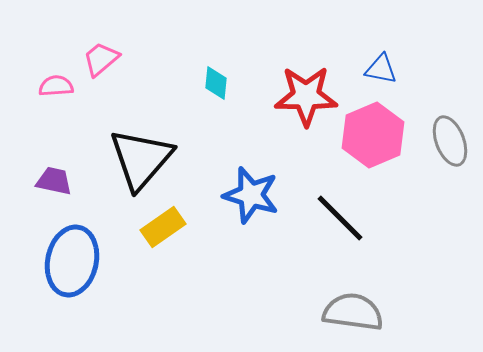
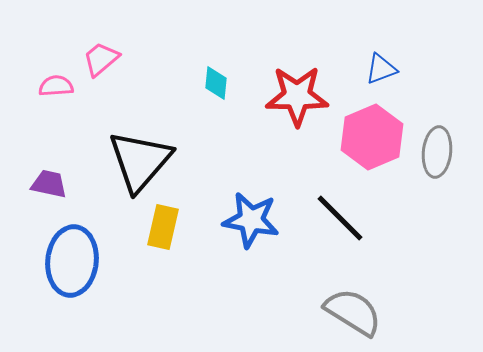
blue triangle: rotated 32 degrees counterclockwise
red star: moved 9 px left
pink hexagon: moved 1 px left, 2 px down
gray ellipse: moved 13 px left, 11 px down; rotated 27 degrees clockwise
black triangle: moved 1 px left, 2 px down
purple trapezoid: moved 5 px left, 3 px down
blue star: moved 25 px down; rotated 6 degrees counterclockwise
yellow rectangle: rotated 42 degrees counterclockwise
blue ellipse: rotated 6 degrees counterclockwise
gray semicircle: rotated 24 degrees clockwise
